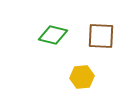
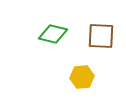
green diamond: moved 1 px up
